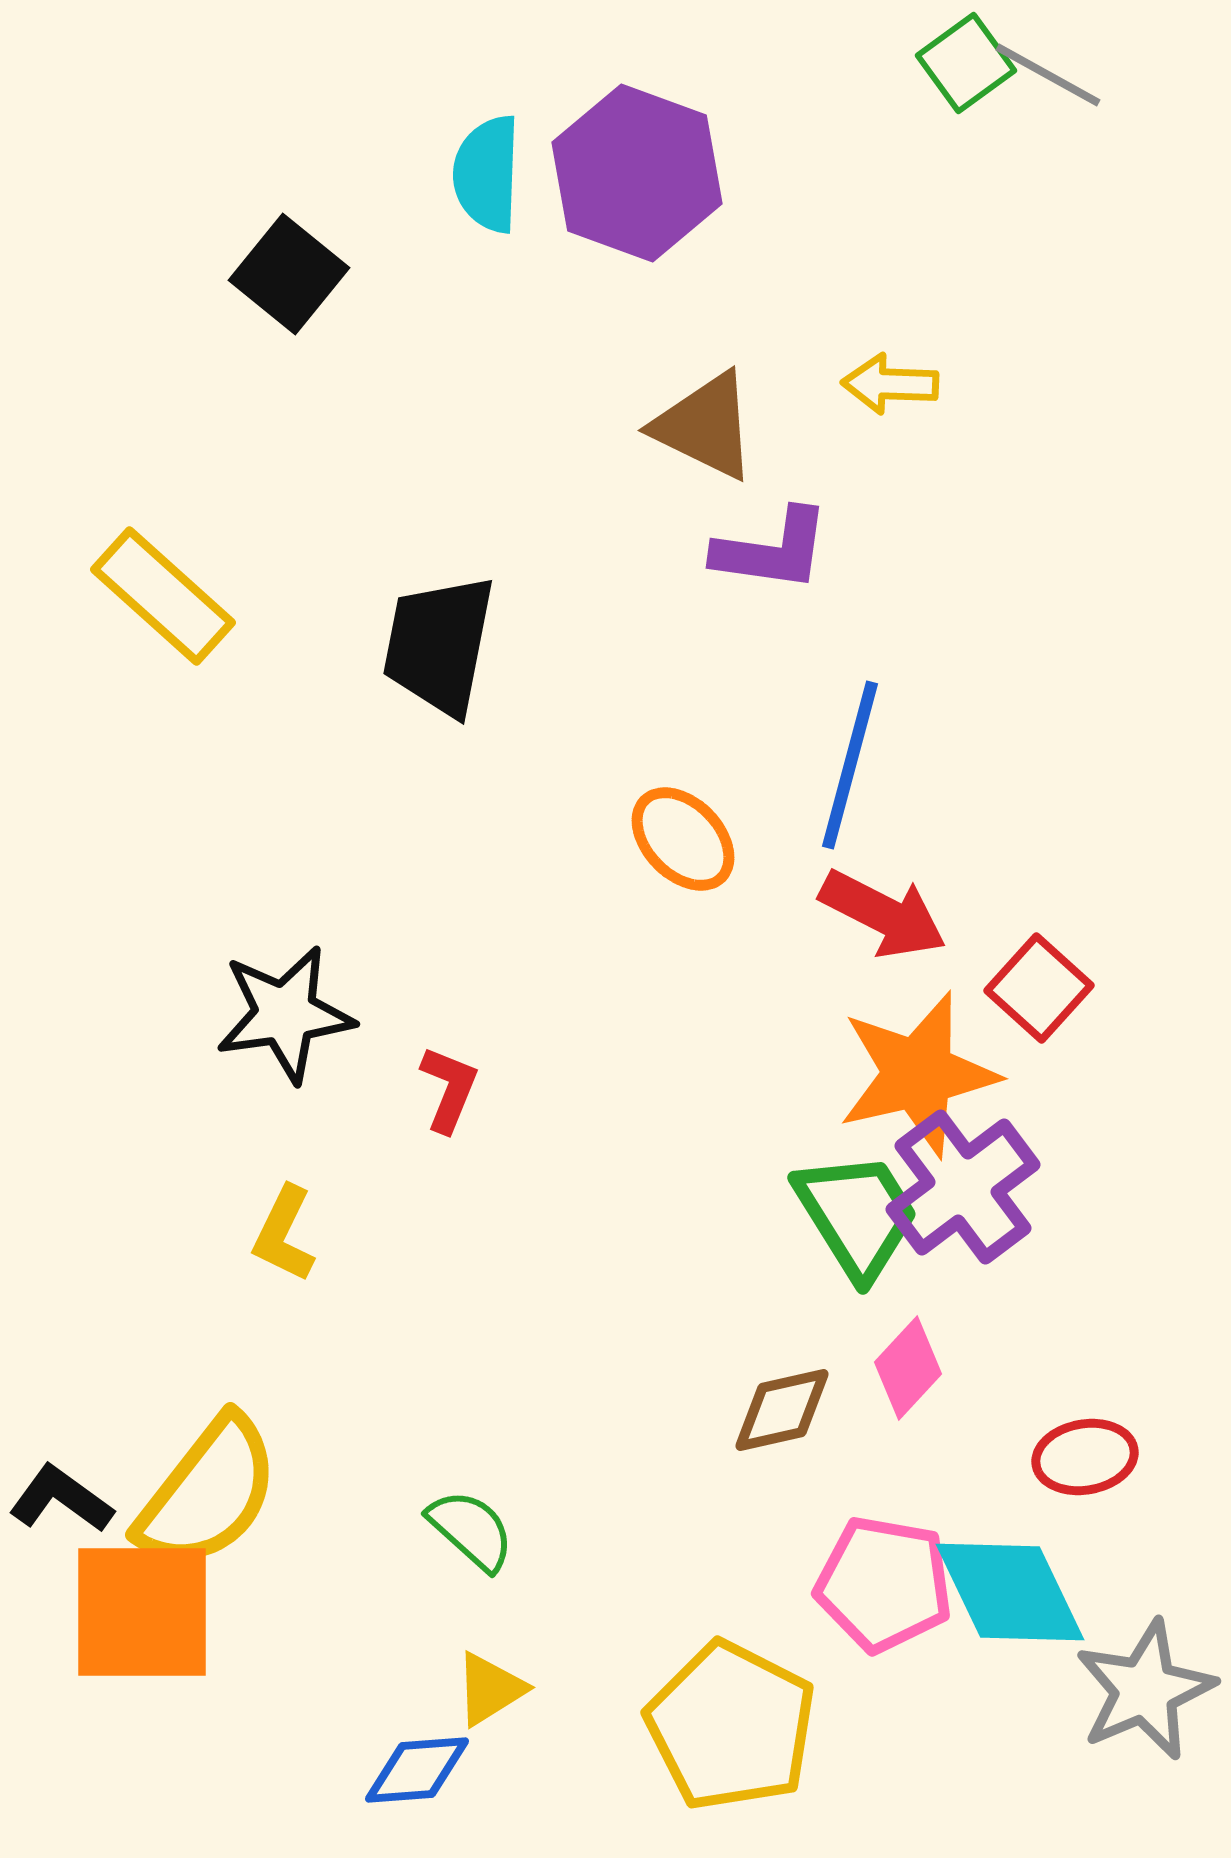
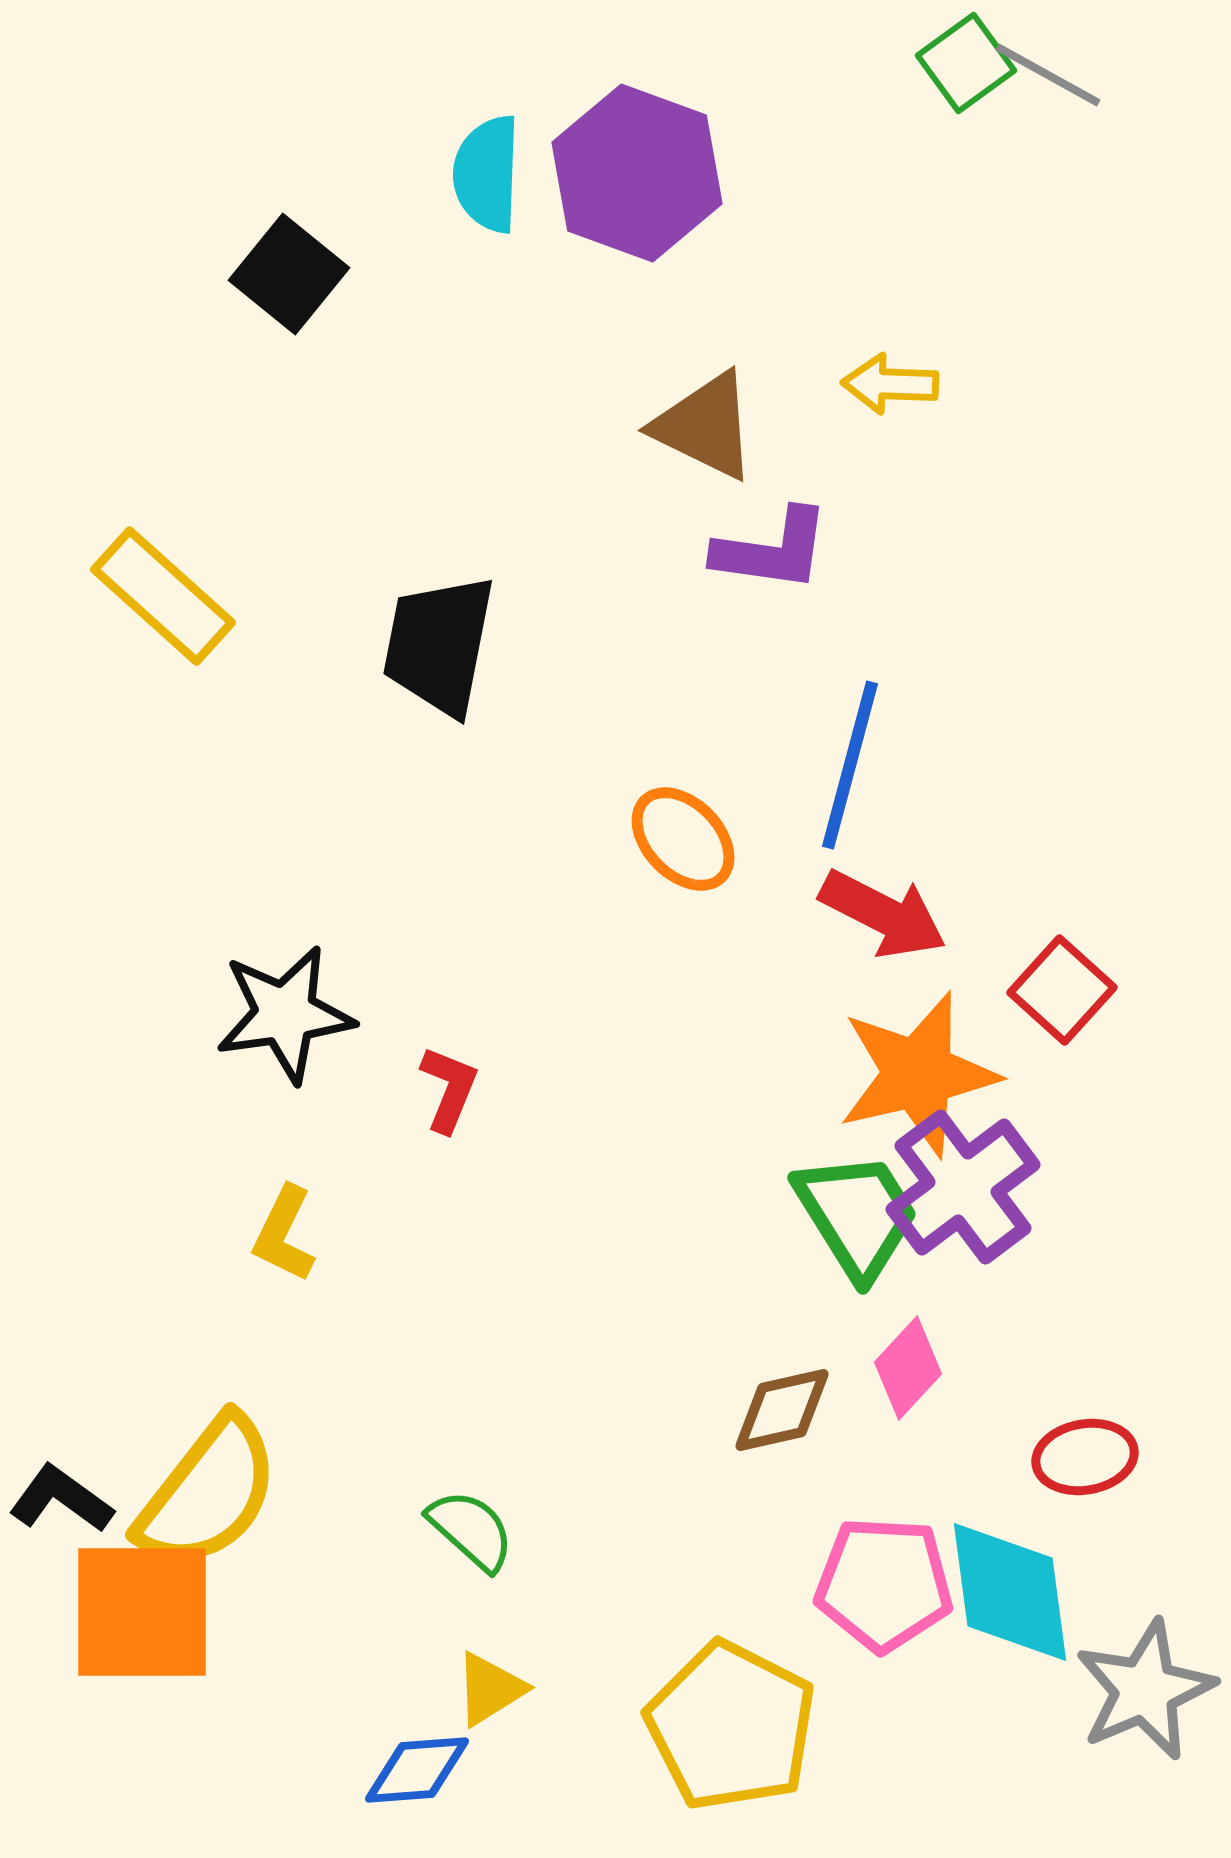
red square: moved 23 px right, 2 px down
pink pentagon: rotated 7 degrees counterclockwise
cyan diamond: rotated 18 degrees clockwise
